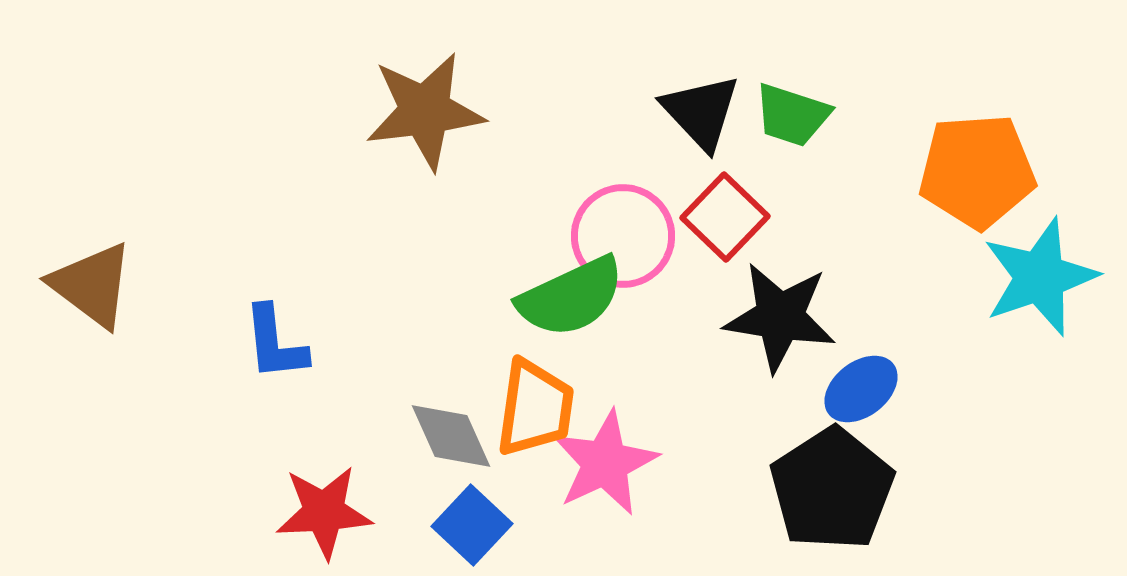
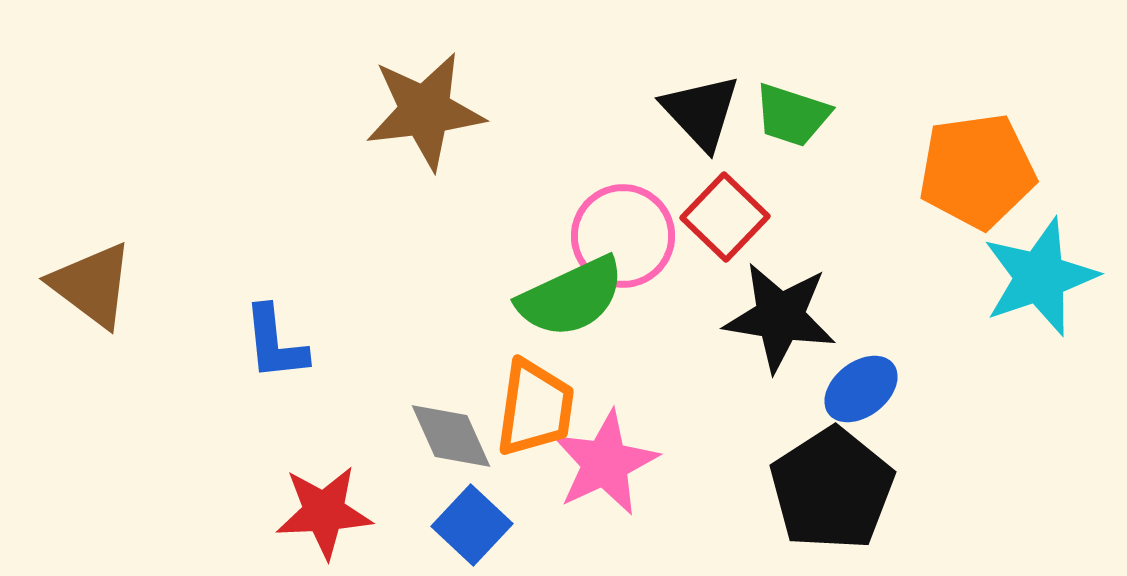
orange pentagon: rotated 4 degrees counterclockwise
